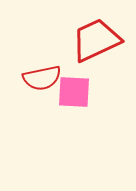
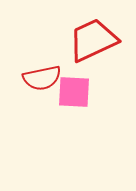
red trapezoid: moved 3 px left
